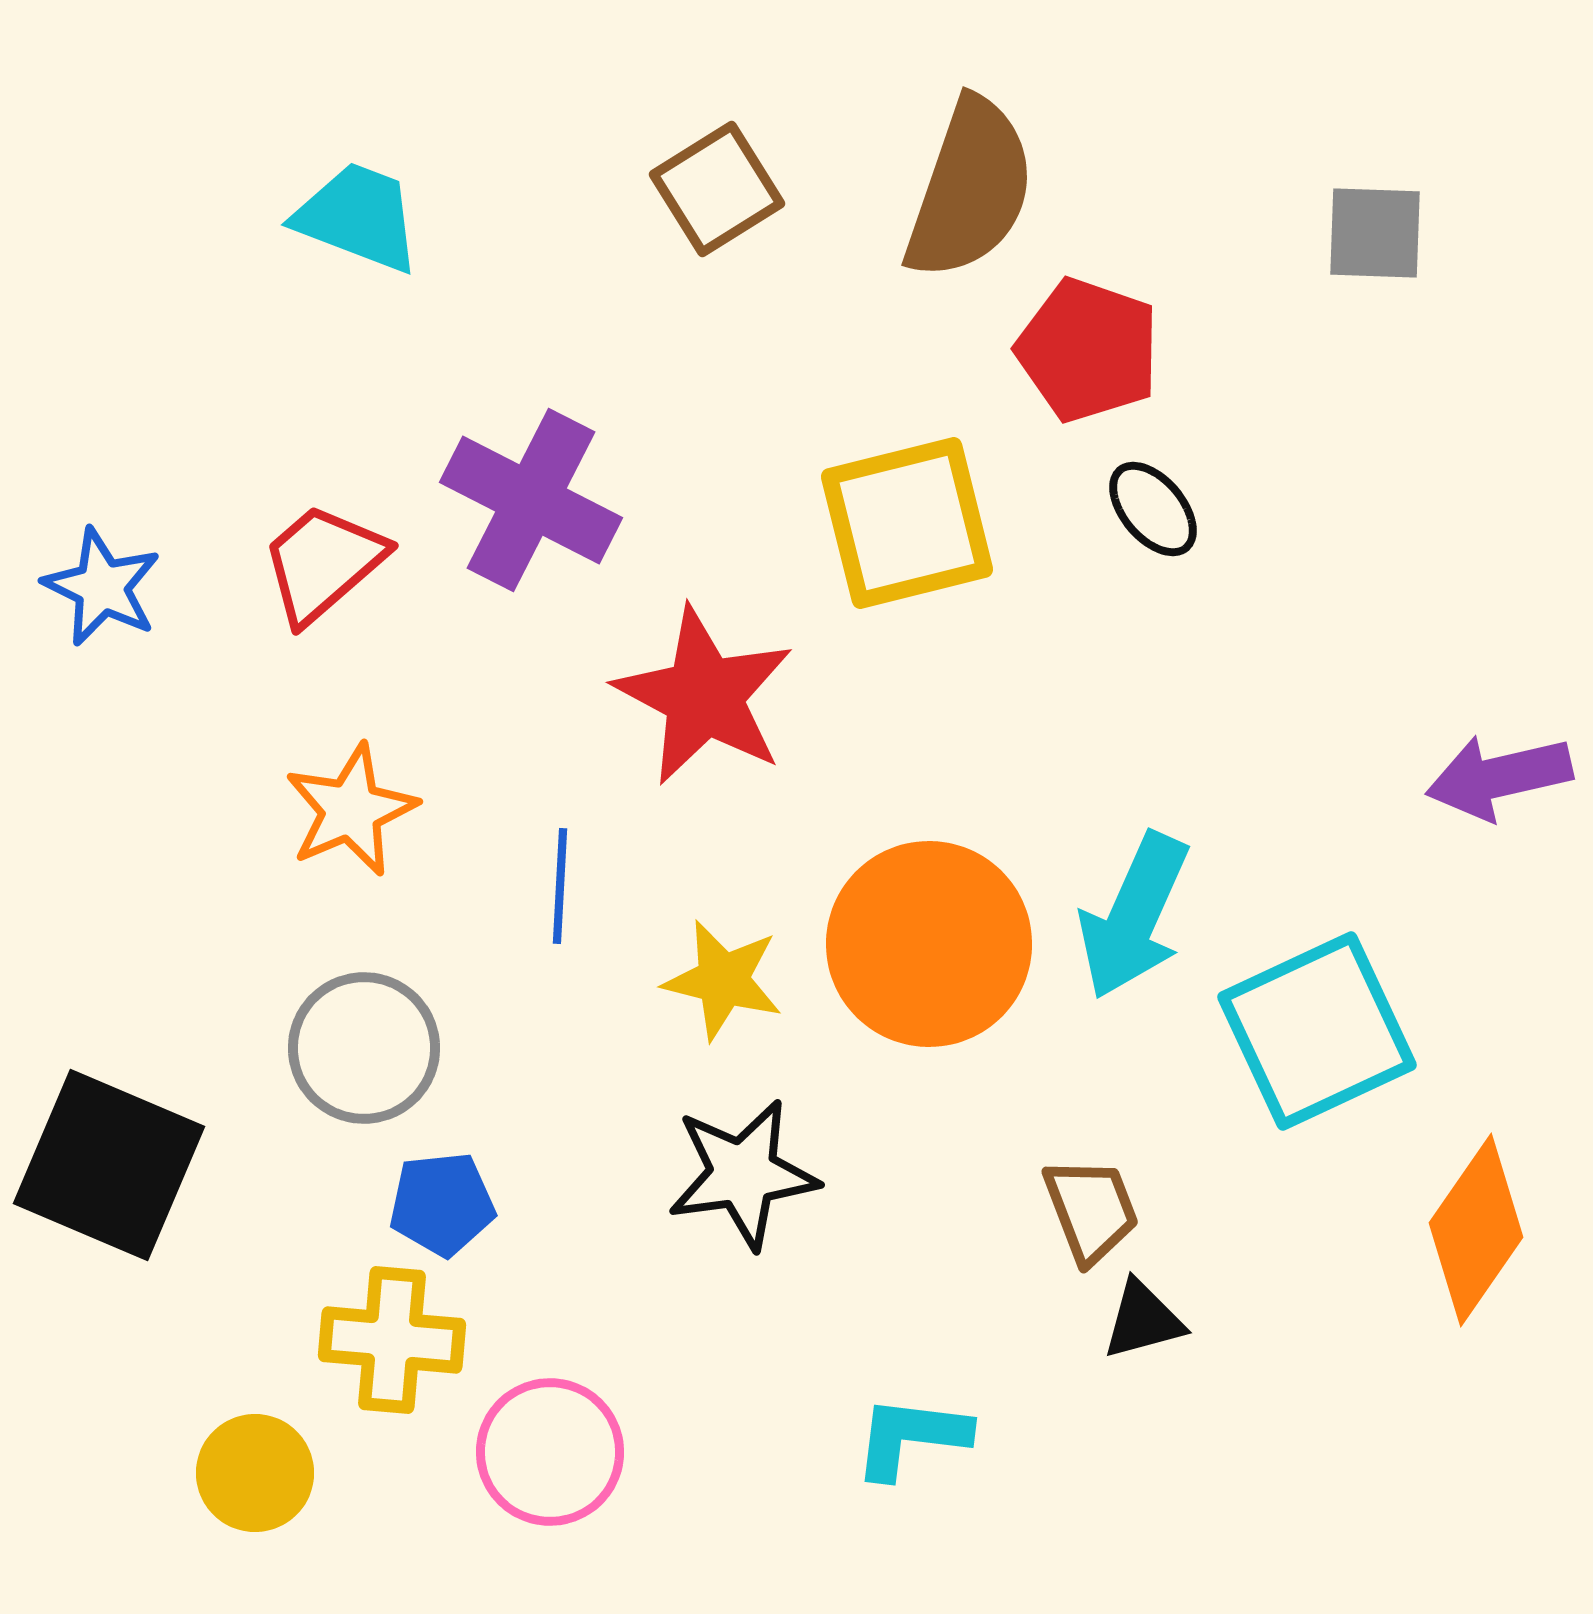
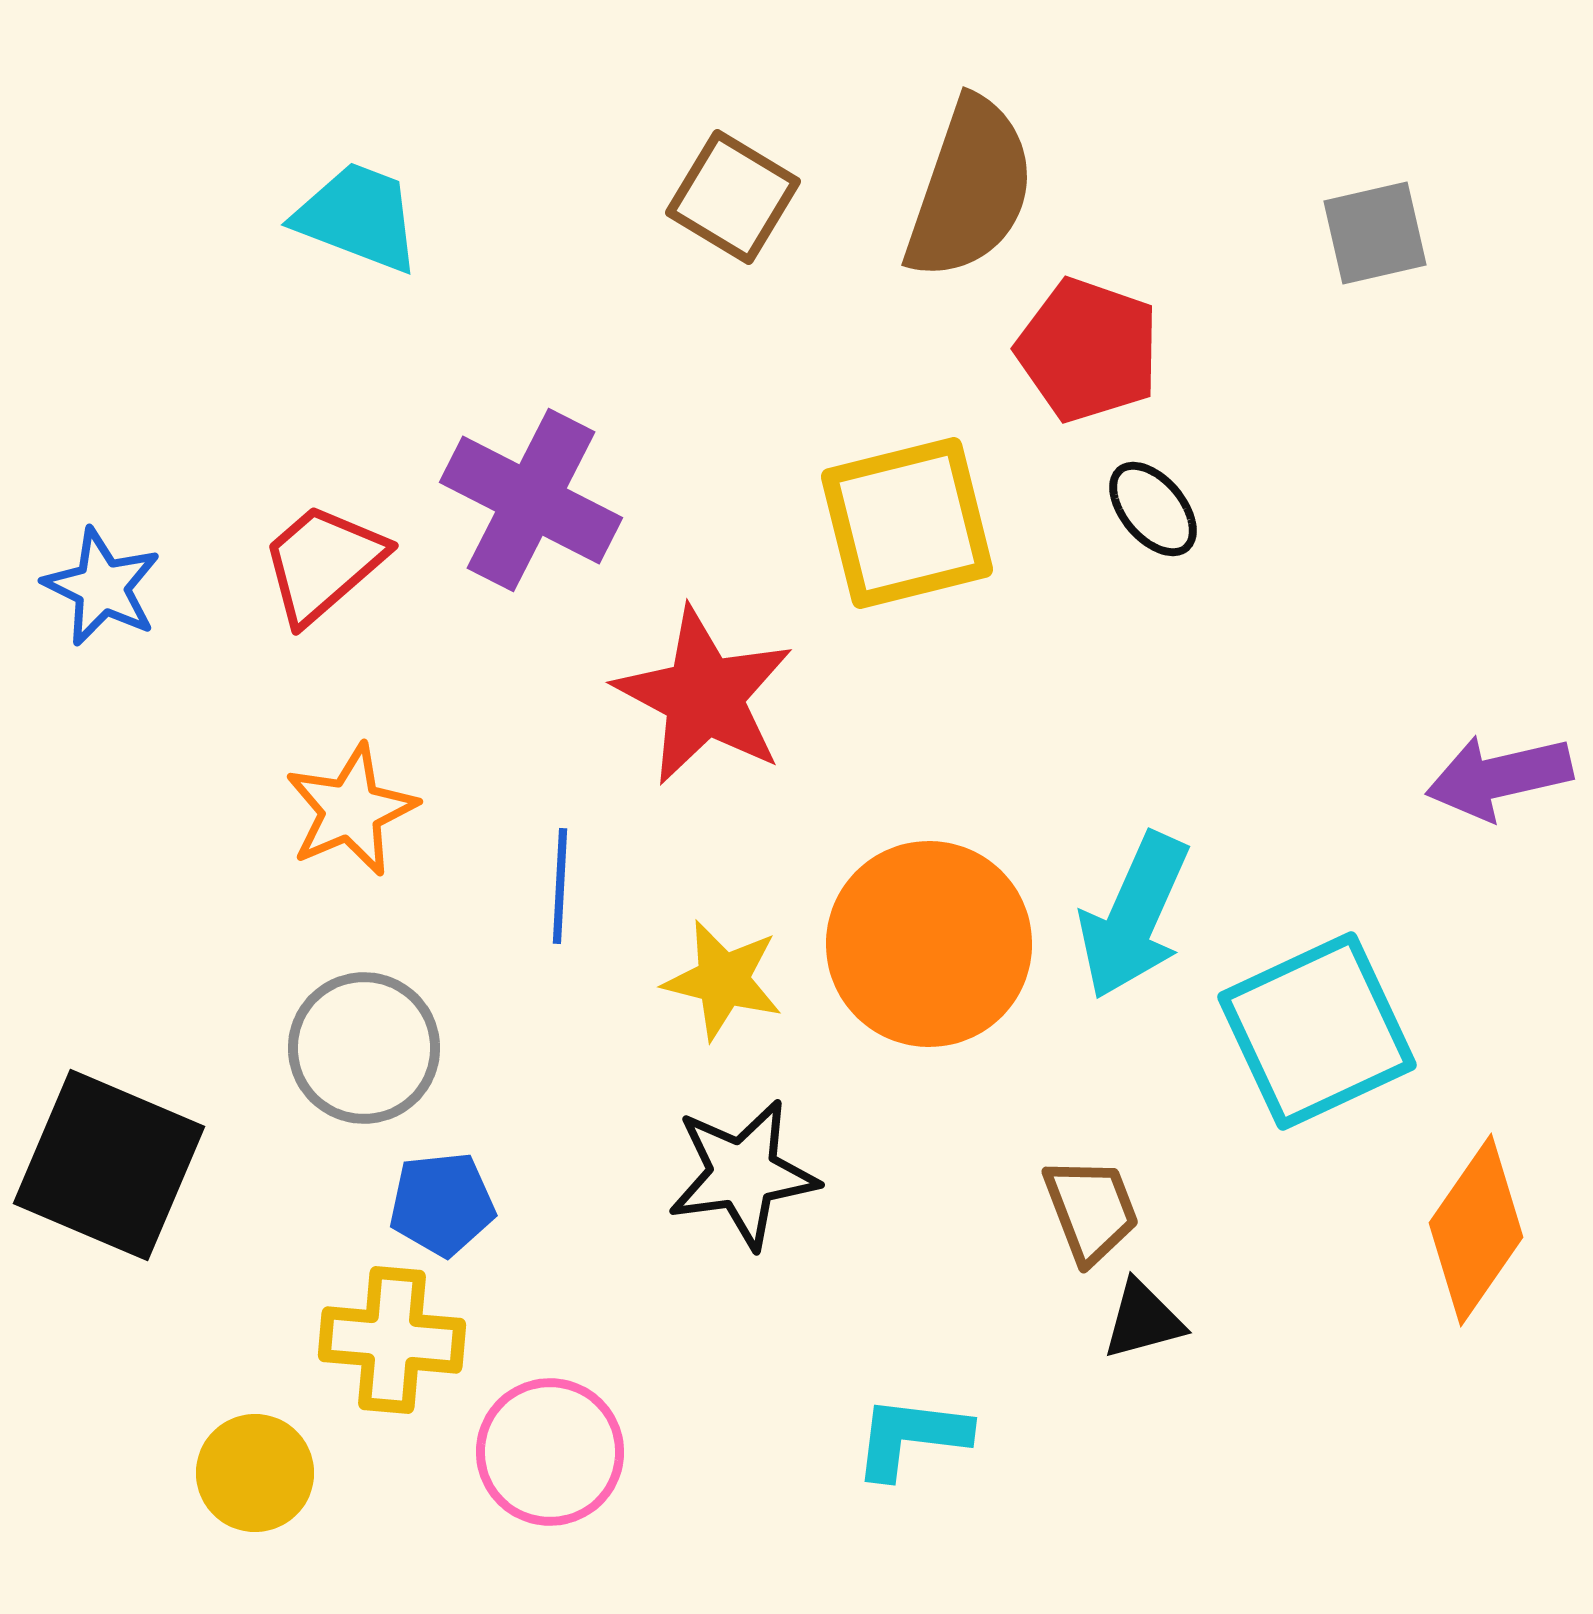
brown square: moved 16 px right, 8 px down; rotated 27 degrees counterclockwise
gray square: rotated 15 degrees counterclockwise
